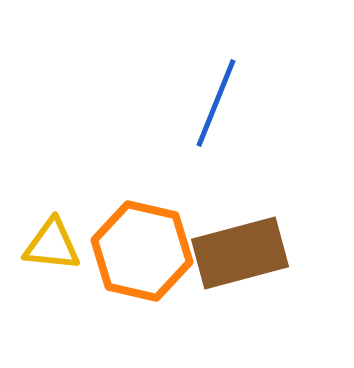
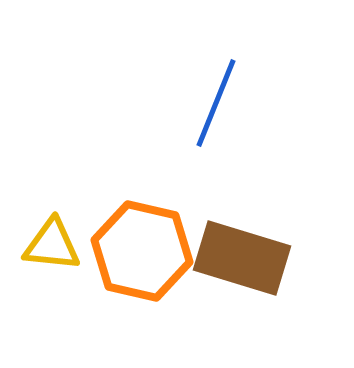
brown rectangle: moved 2 px right, 5 px down; rotated 32 degrees clockwise
